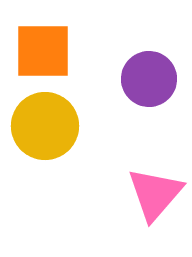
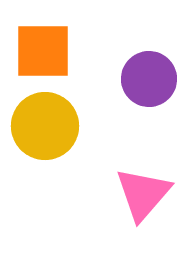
pink triangle: moved 12 px left
